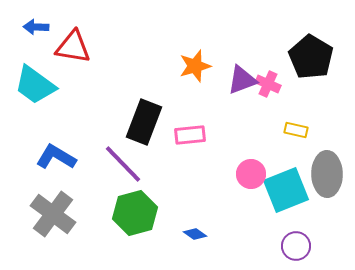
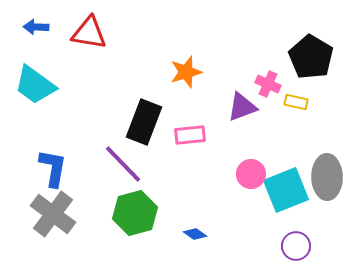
red triangle: moved 16 px right, 14 px up
orange star: moved 9 px left, 6 px down
purple triangle: moved 27 px down
yellow rectangle: moved 28 px up
blue L-shape: moved 3 px left, 11 px down; rotated 69 degrees clockwise
gray ellipse: moved 3 px down
